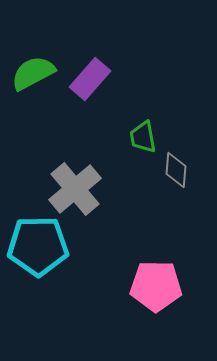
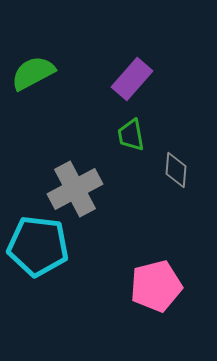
purple rectangle: moved 42 px right
green trapezoid: moved 12 px left, 2 px up
gray cross: rotated 12 degrees clockwise
cyan pentagon: rotated 8 degrees clockwise
pink pentagon: rotated 15 degrees counterclockwise
